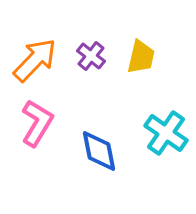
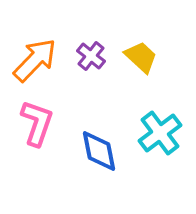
yellow trapezoid: rotated 60 degrees counterclockwise
pink L-shape: rotated 12 degrees counterclockwise
cyan cross: moved 6 px left; rotated 18 degrees clockwise
